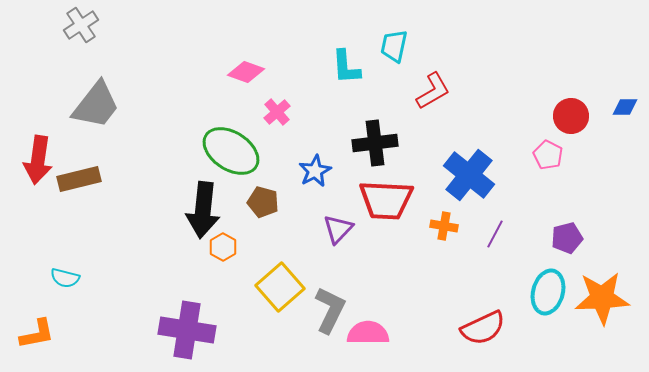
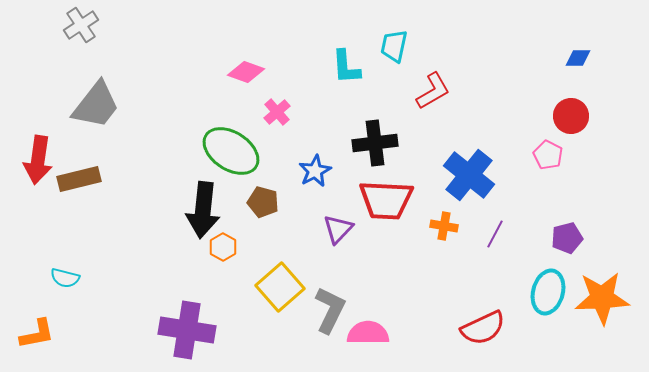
blue diamond: moved 47 px left, 49 px up
